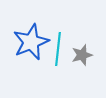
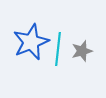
gray star: moved 4 px up
